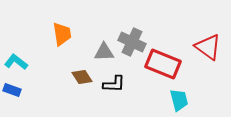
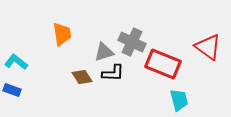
gray triangle: rotated 15 degrees counterclockwise
black L-shape: moved 1 px left, 11 px up
